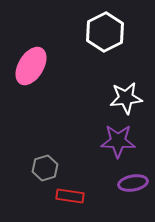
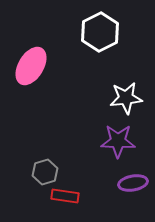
white hexagon: moved 5 px left
gray hexagon: moved 4 px down
red rectangle: moved 5 px left
